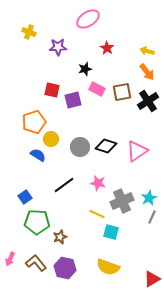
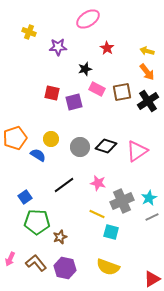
red square: moved 3 px down
purple square: moved 1 px right, 2 px down
orange pentagon: moved 19 px left, 16 px down
gray line: rotated 40 degrees clockwise
